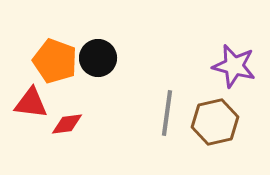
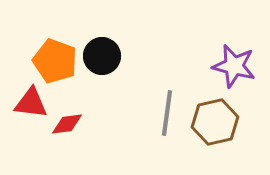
black circle: moved 4 px right, 2 px up
